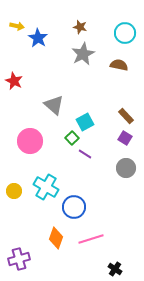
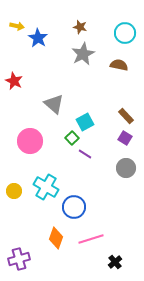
gray triangle: moved 1 px up
black cross: moved 7 px up; rotated 16 degrees clockwise
